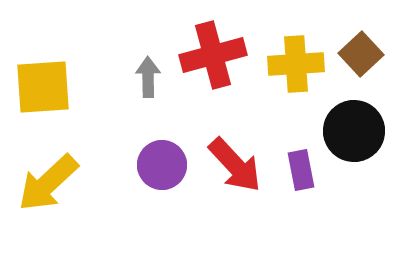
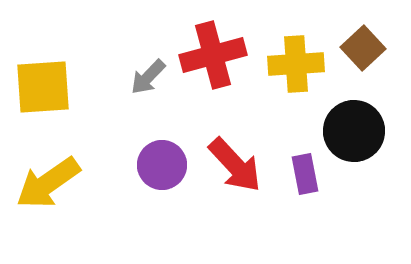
brown square: moved 2 px right, 6 px up
gray arrow: rotated 135 degrees counterclockwise
purple rectangle: moved 4 px right, 4 px down
yellow arrow: rotated 8 degrees clockwise
